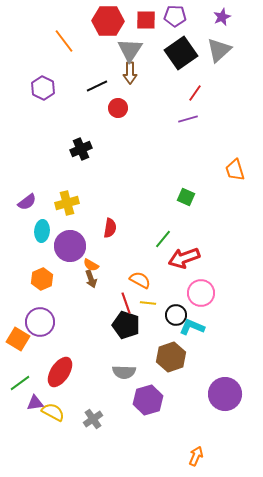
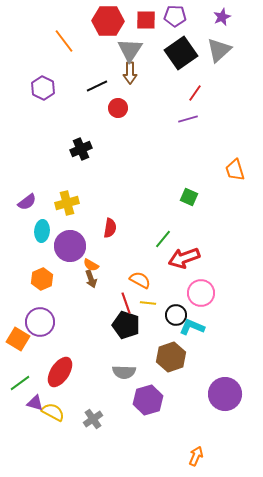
green square at (186, 197): moved 3 px right
purple triangle at (35, 403): rotated 24 degrees clockwise
